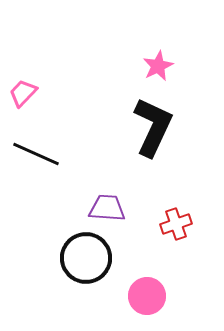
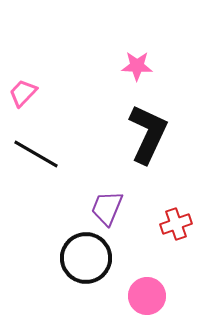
pink star: moved 21 px left; rotated 28 degrees clockwise
black L-shape: moved 5 px left, 7 px down
black line: rotated 6 degrees clockwise
purple trapezoid: rotated 72 degrees counterclockwise
